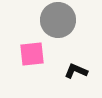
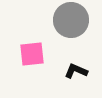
gray circle: moved 13 px right
